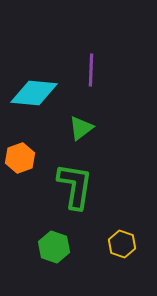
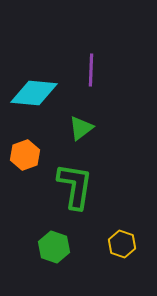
orange hexagon: moved 5 px right, 3 px up
